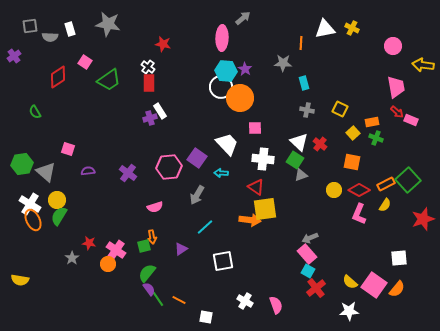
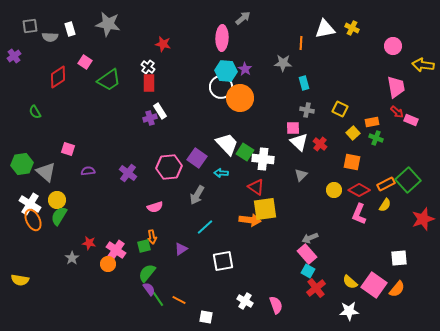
pink square at (255, 128): moved 38 px right
green square at (295, 160): moved 50 px left, 8 px up
gray triangle at (301, 175): rotated 24 degrees counterclockwise
